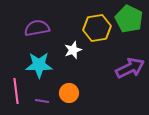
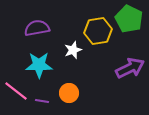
yellow hexagon: moved 1 px right, 3 px down
pink line: rotated 45 degrees counterclockwise
